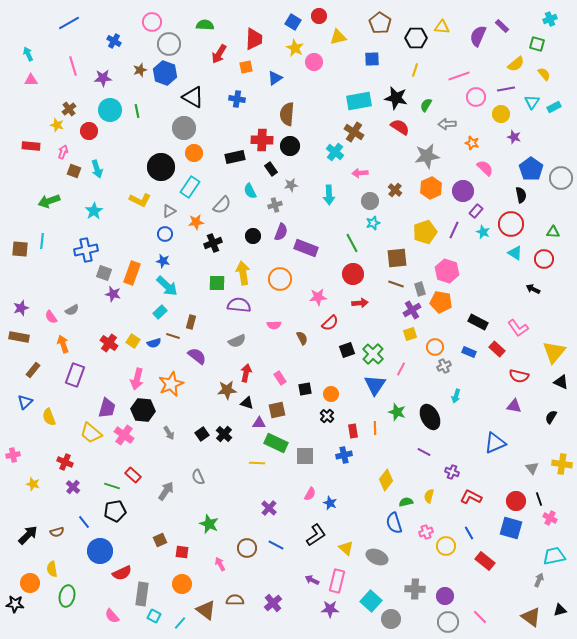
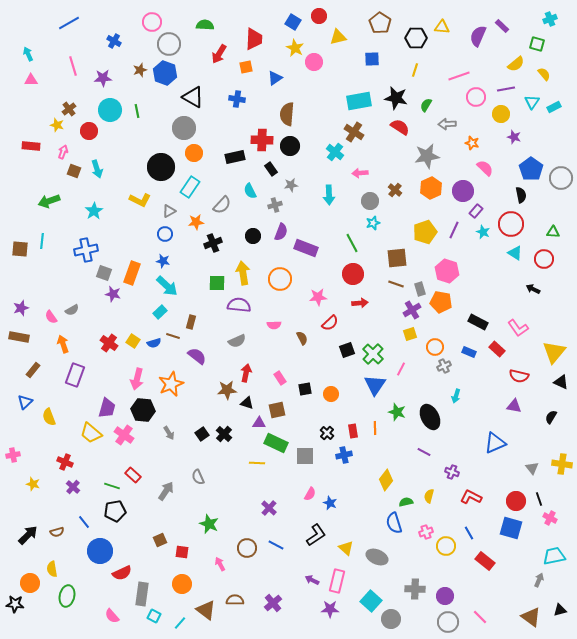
black cross at (327, 416): moved 17 px down
